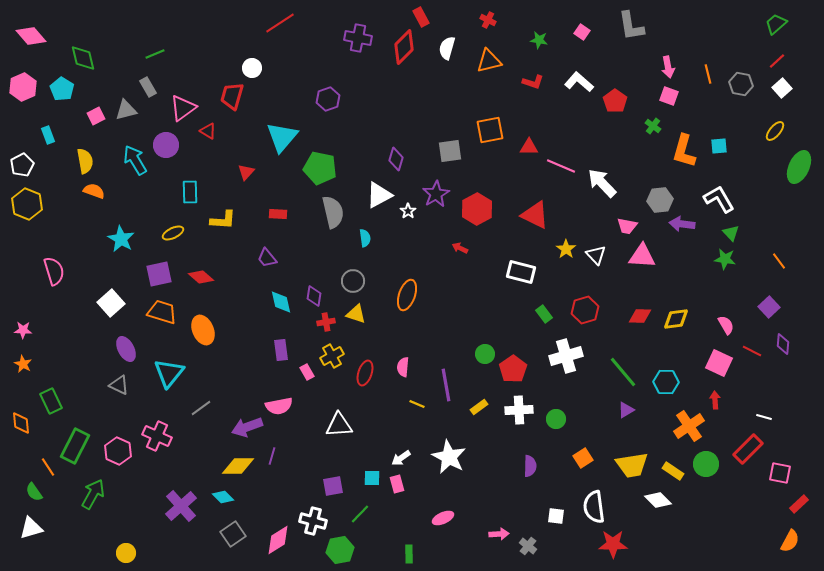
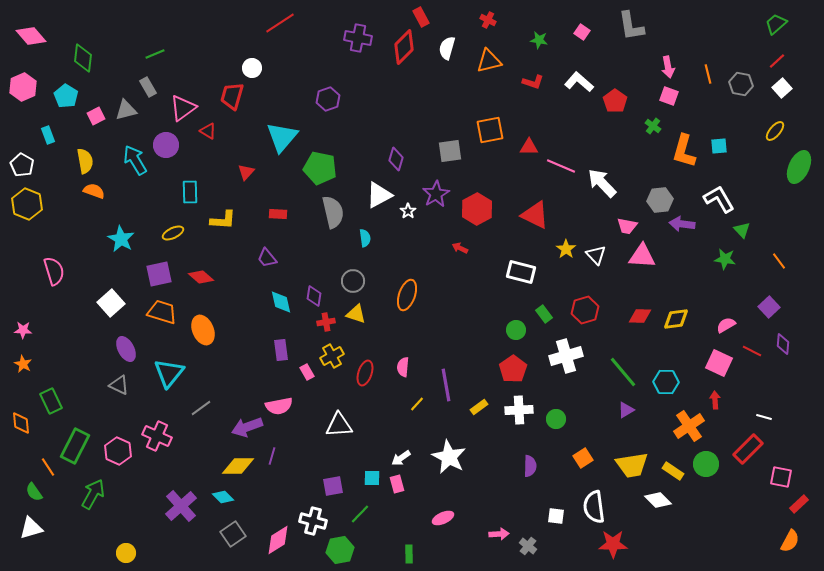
green diamond at (83, 58): rotated 20 degrees clockwise
cyan pentagon at (62, 89): moved 4 px right, 7 px down
white pentagon at (22, 165): rotated 15 degrees counterclockwise
green triangle at (731, 233): moved 11 px right, 3 px up
pink semicircle at (726, 325): rotated 90 degrees counterclockwise
green circle at (485, 354): moved 31 px right, 24 px up
yellow line at (417, 404): rotated 70 degrees counterclockwise
pink square at (780, 473): moved 1 px right, 4 px down
